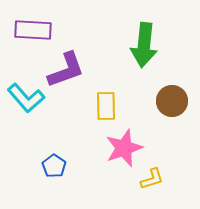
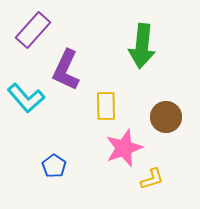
purple rectangle: rotated 51 degrees counterclockwise
green arrow: moved 2 px left, 1 px down
purple L-shape: rotated 135 degrees clockwise
brown circle: moved 6 px left, 16 px down
